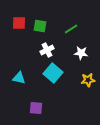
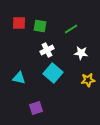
purple square: rotated 24 degrees counterclockwise
